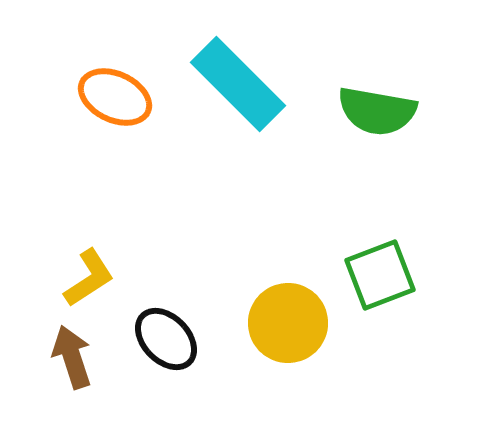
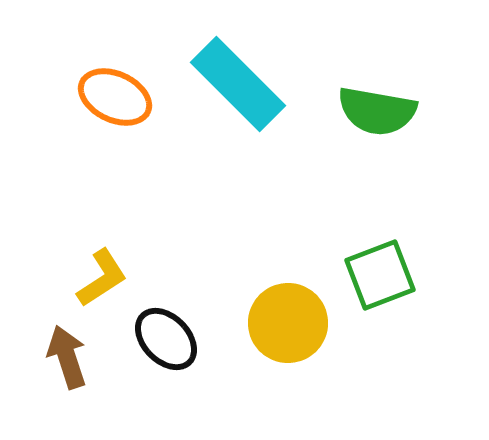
yellow L-shape: moved 13 px right
brown arrow: moved 5 px left
